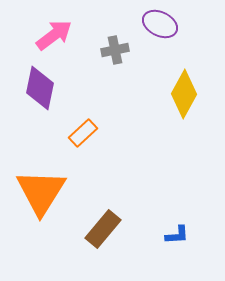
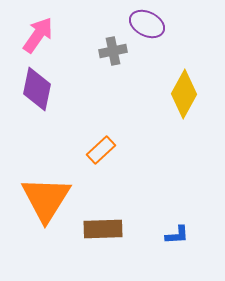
purple ellipse: moved 13 px left
pink arrow: moved 16 px left; rotated 18 degrees counterclockwise
gray cross: moved 2 px left, 1 px down
purple diamond: moved 3 px left, 1 px down
orange rectangle: moved 18 px right, 17 px down
orange triangle: moved 5 px right, 7 px down
brown rectangle: rotated 48 degrees clockwise
